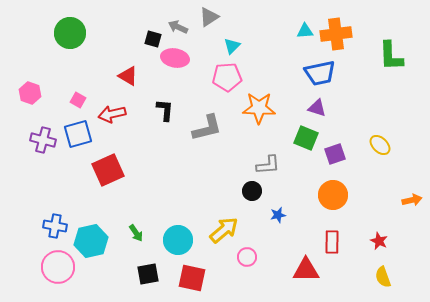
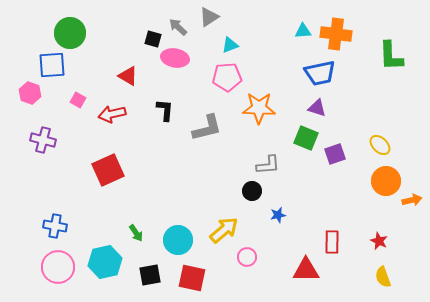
gray arrow at (178, 27): rotated 18 degrees clockwise
cyan triangle at (305, 31): moved 2 px left
orange cross at (336, 34): rotated 16 degrees clockwise
cyan triangle at (232, 46): moved 2 px left, 1 px up; rotated 24 degrees clockwise
blue square at (78, 134): moved 26 px left, 69 px up; rotated 12 degrees clockwise
orange circle at (333, 195): moved 53 px right, 14 px up
cyan hexagon at (91, 241): moved 14 px right, 21 px down
black square at (148, 274): moved 2 px right, 1 px down
